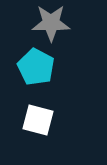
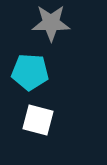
cyan pentagon: moved 6 px left, 5 px down; rotated 24 degrees counterclockwise
